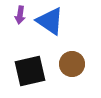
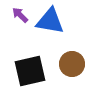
purple arrow: rotated 126 degrees clockwise
blue triangle: rotated 24 degrees counterclockwise
